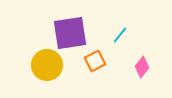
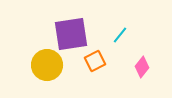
purple square: moved 1 px right, 1 px down
